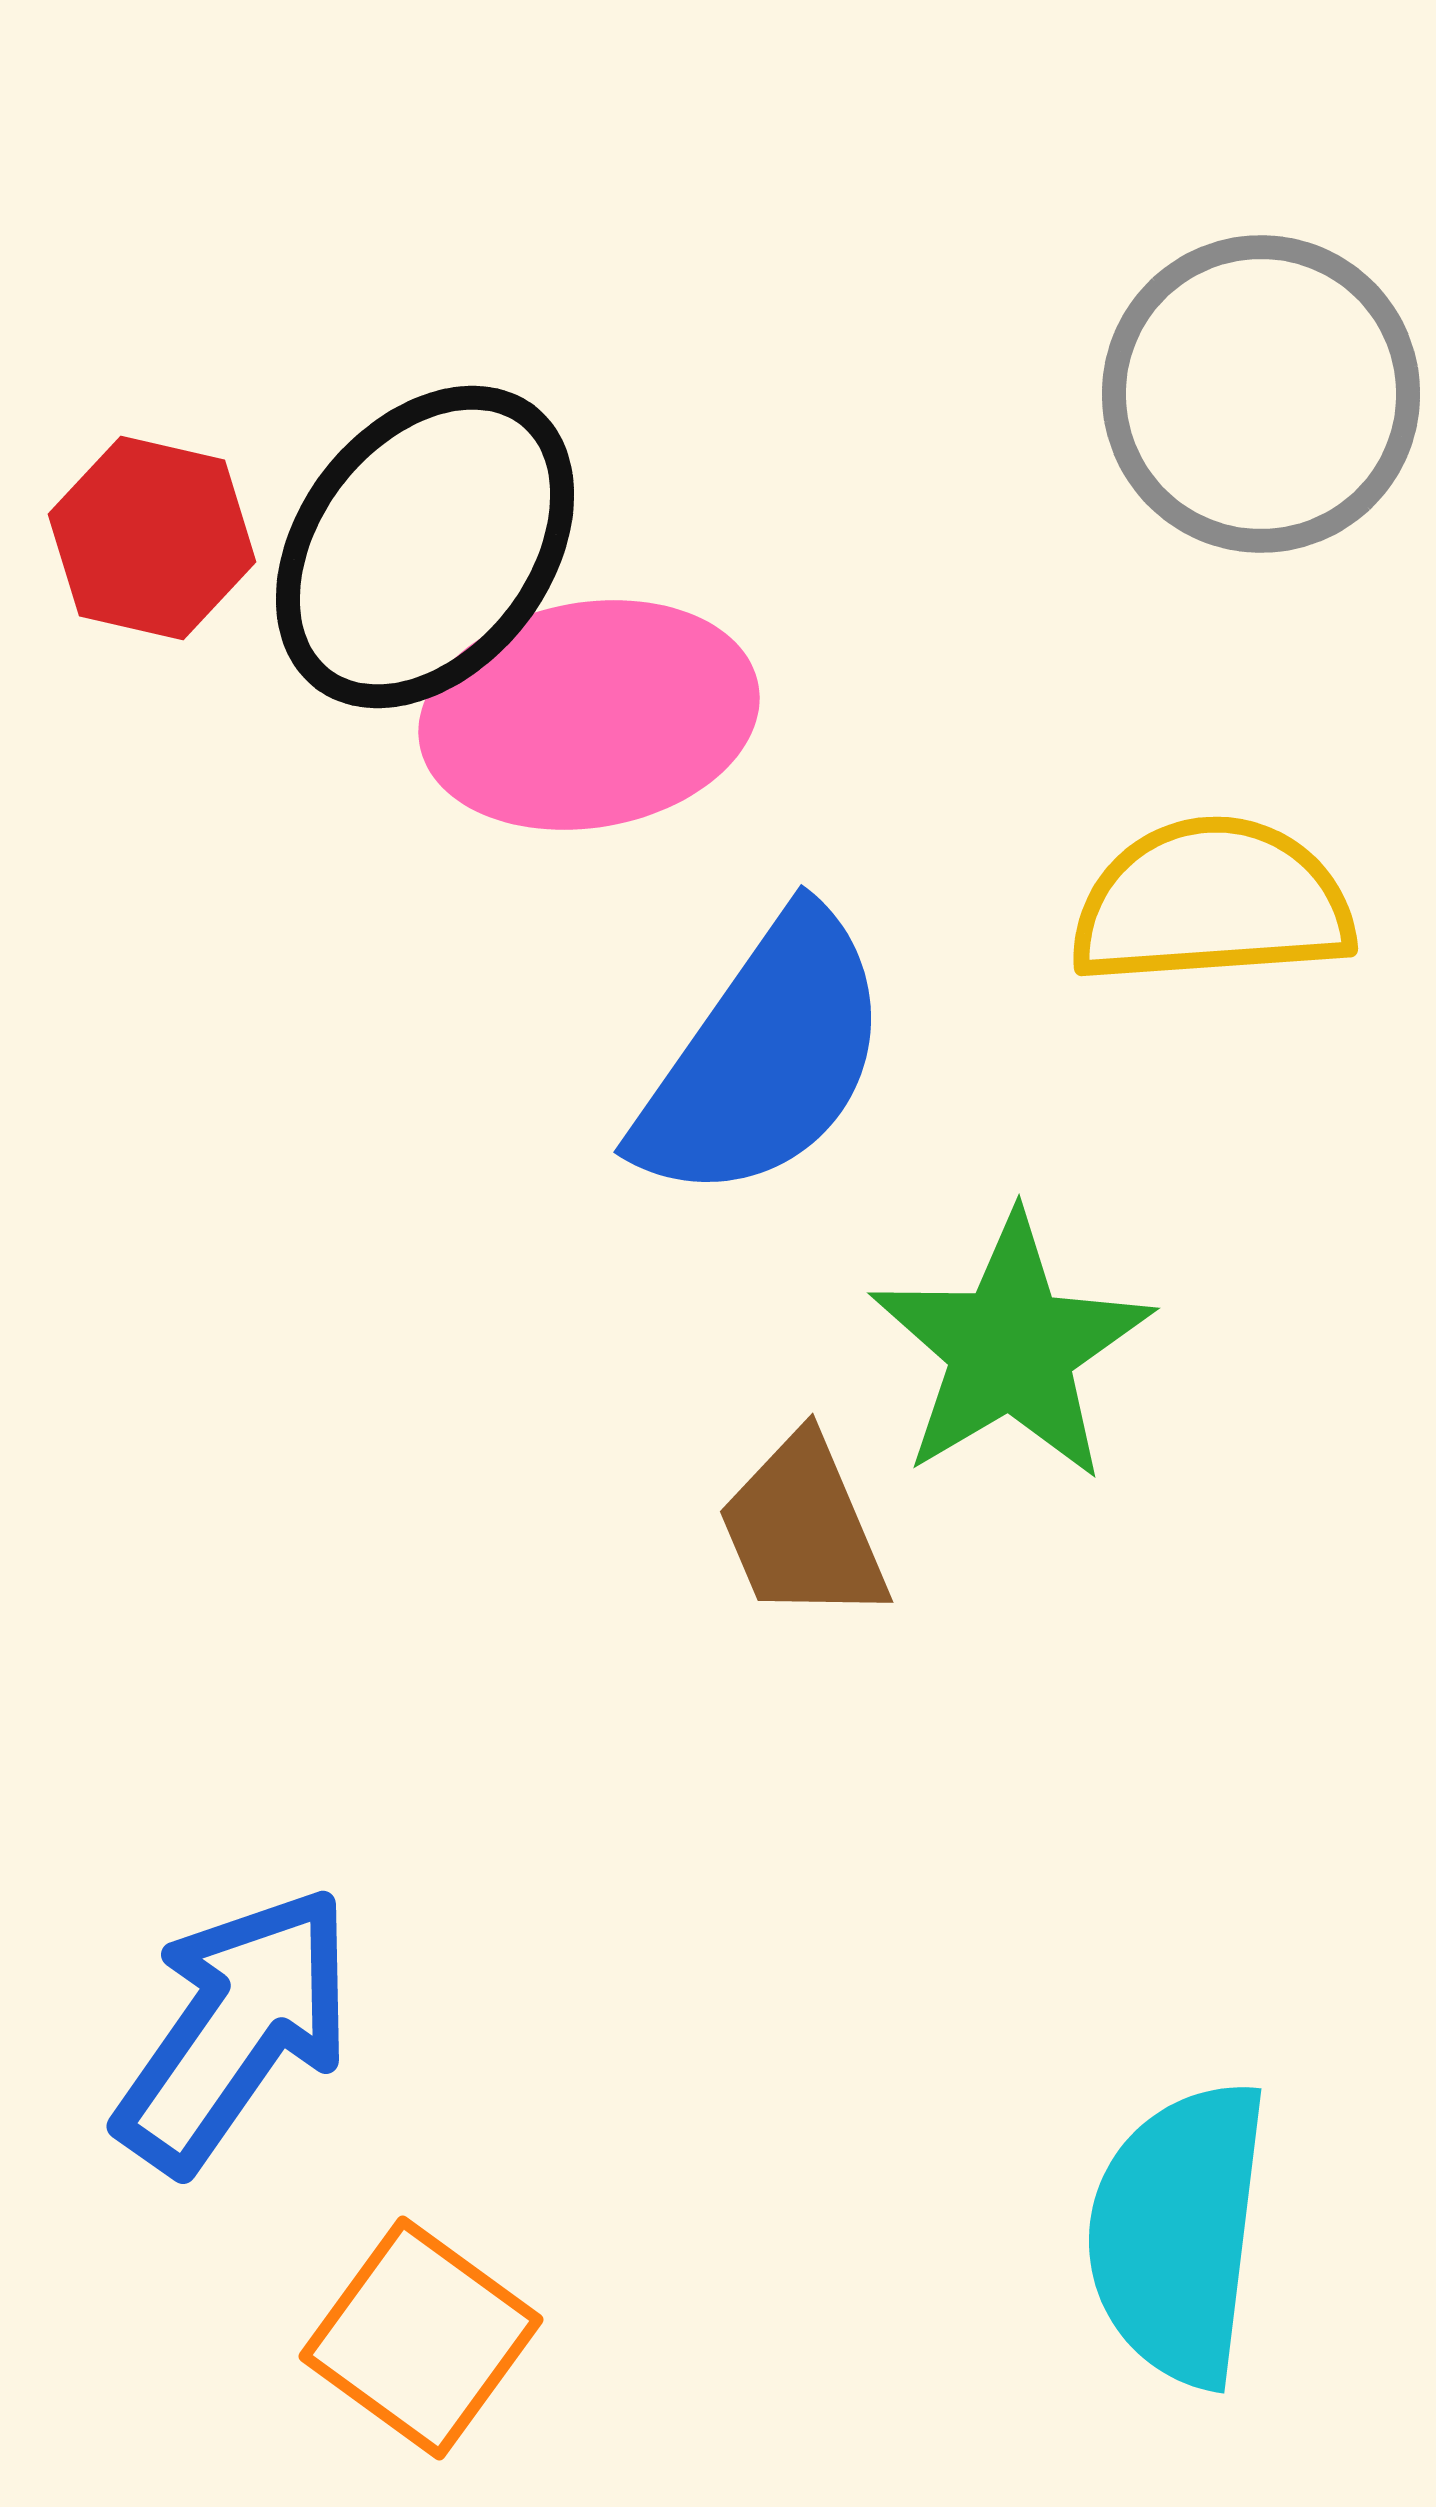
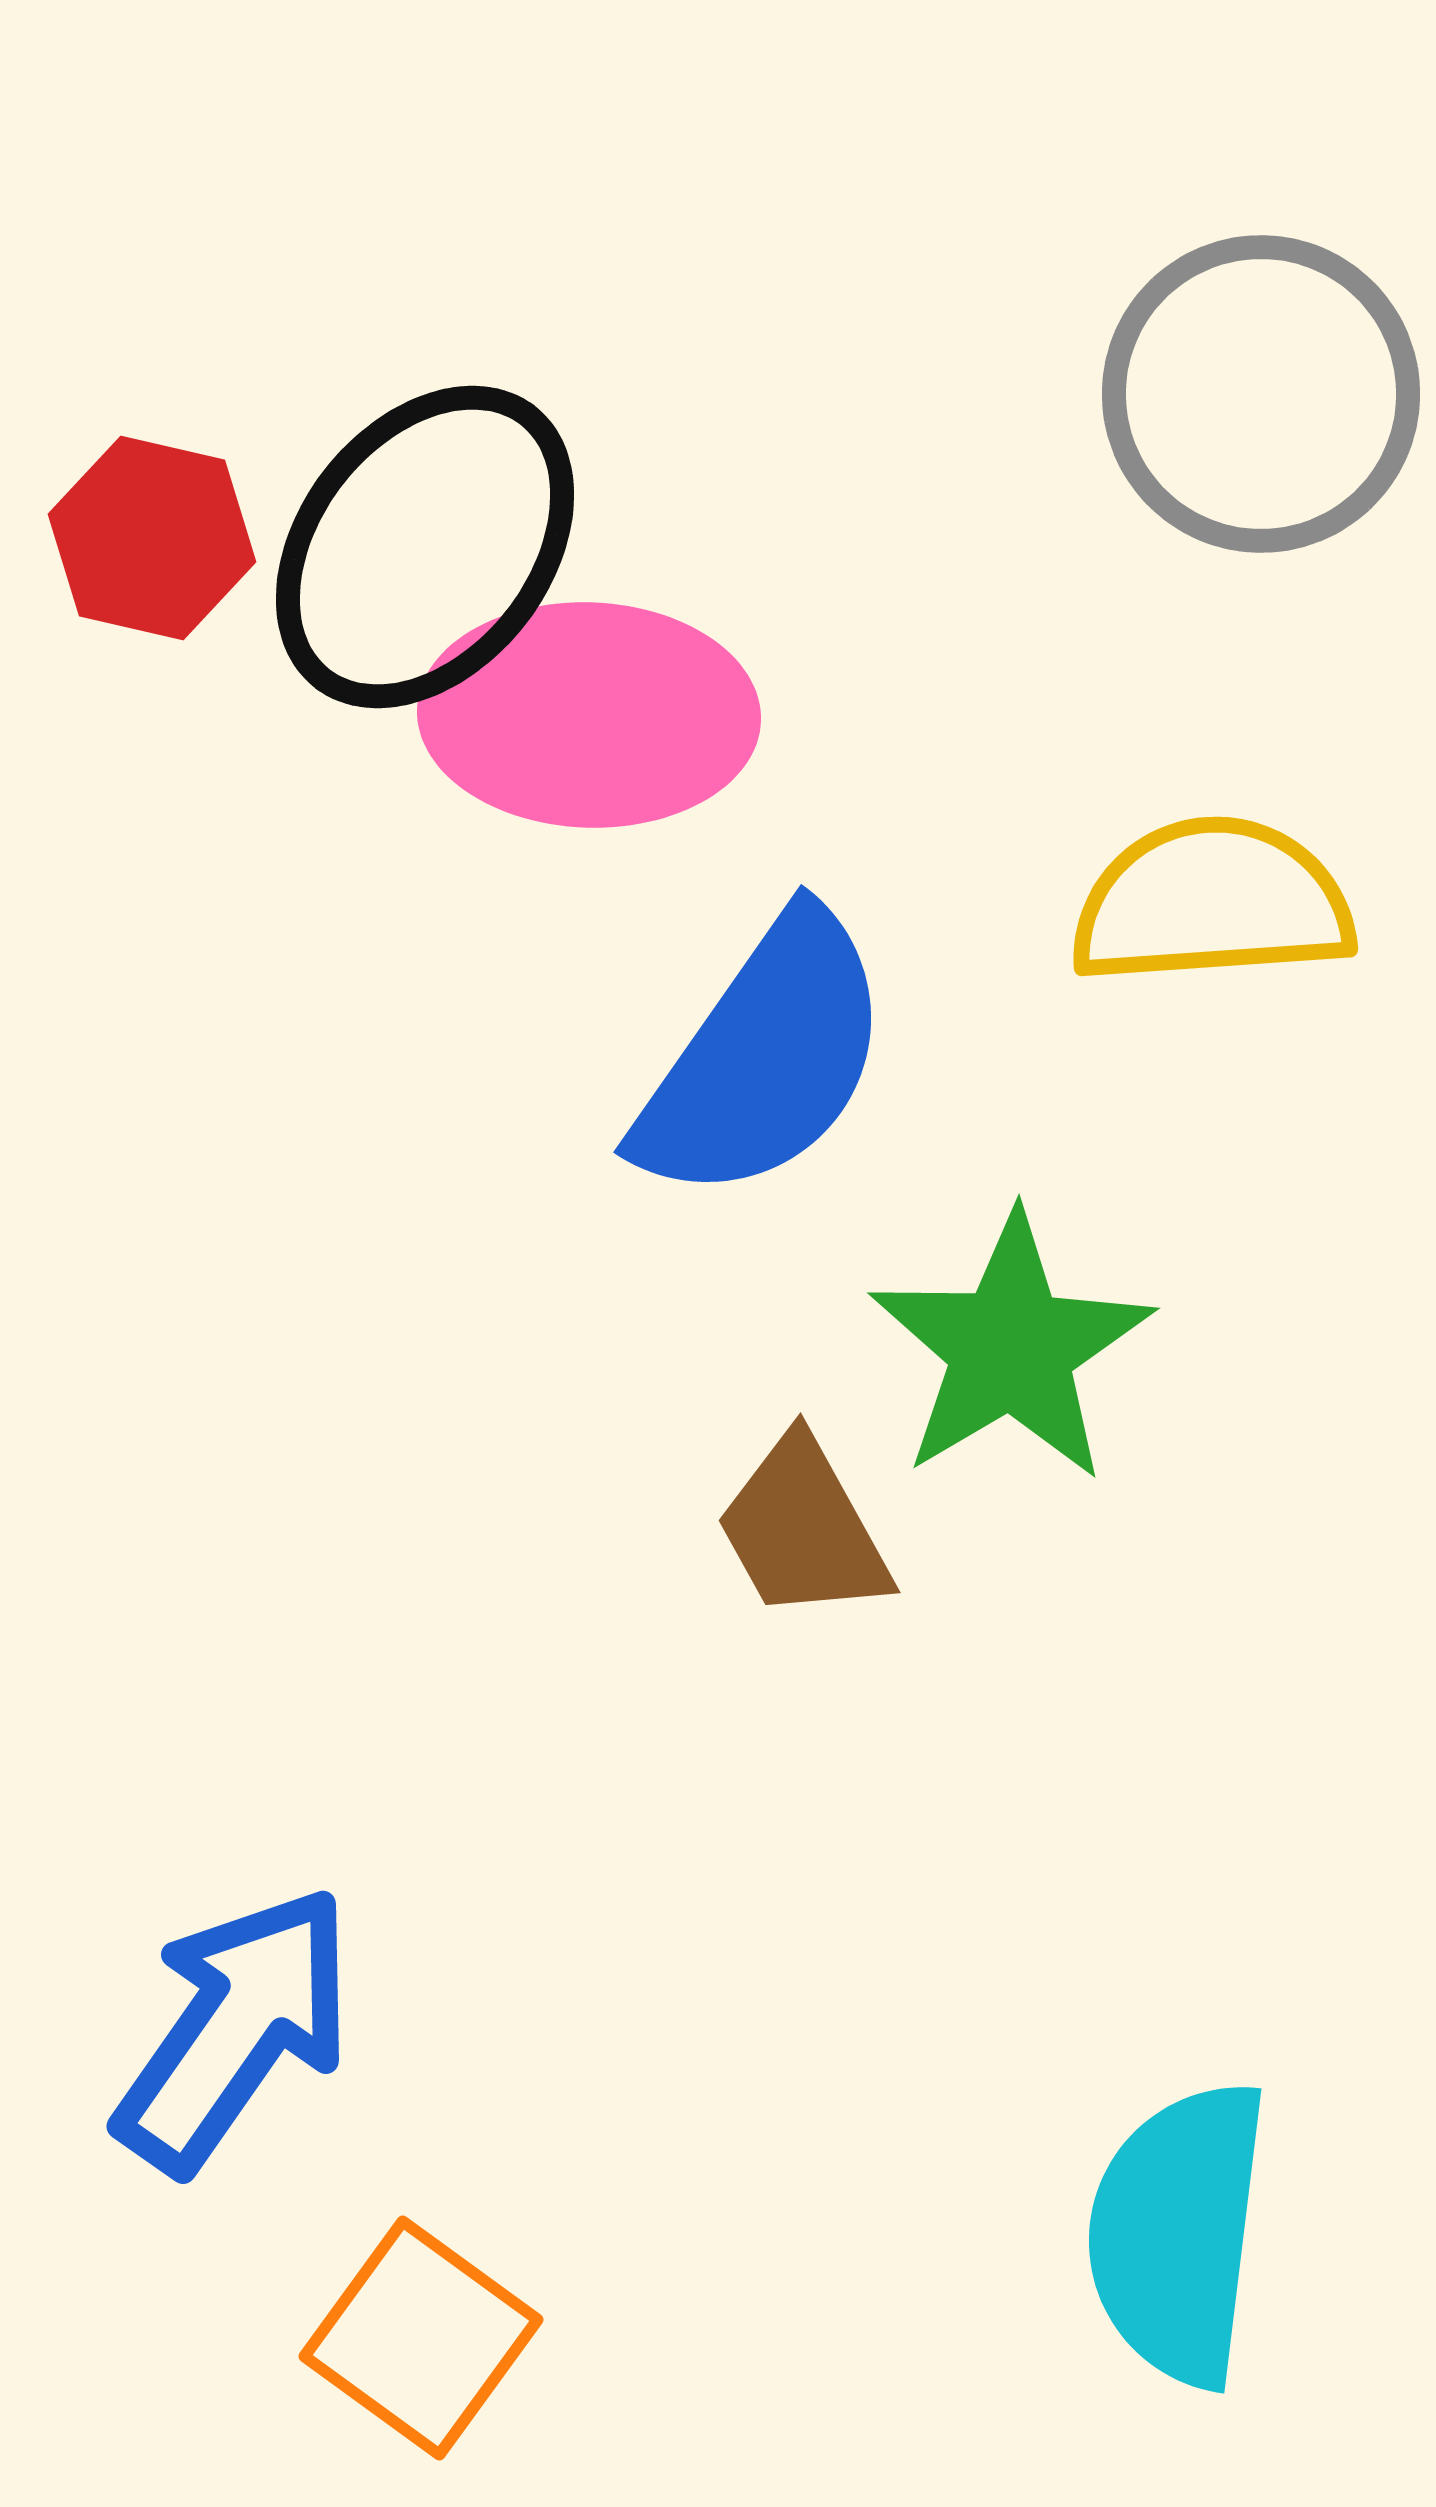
pink ellipse: rotated 12 degrees clockwise
brown trapezoid: rotated 6 degrees counterclockwise
